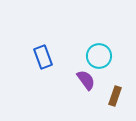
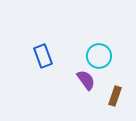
blue rectangle: moved 1 px up
